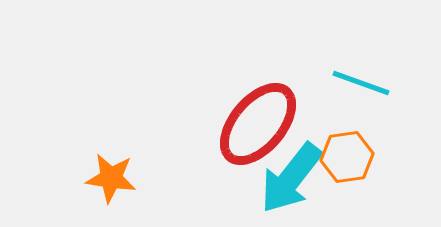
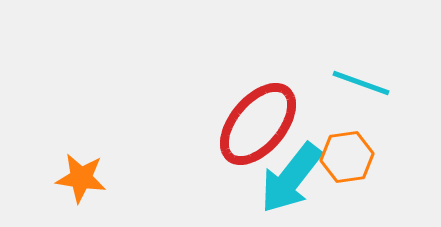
orange star: moved 30 px left
